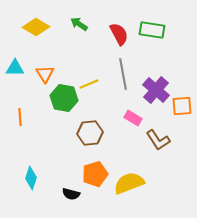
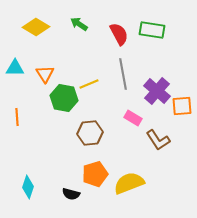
purple cross: moved 1 px right, 1 px down
orange line: moved 3 px left
cyan diamond: moved 3 px left, 9 px down
